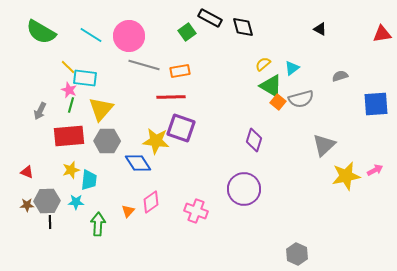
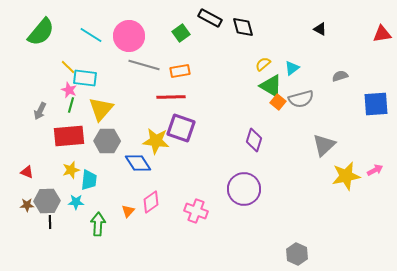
green semicircle at (41, 32): rotated 80 degrees counterclockwise
green square at (187, 32): moved 6 px left, 1 px down
